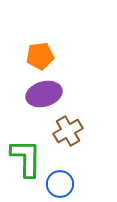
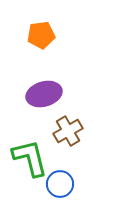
orange pentagon: moved 1 px right, 21 px up
green L-shape: moved 4 px right; rotated 15 degrees counterclockwise
